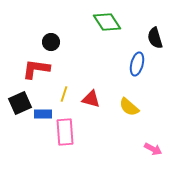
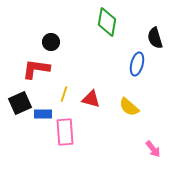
green diamond: rotated 44 degrees clockwise
pink arrow: rotated 24 degrees clockwise
